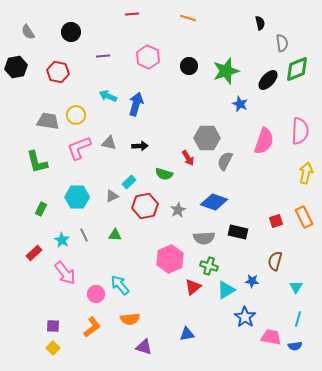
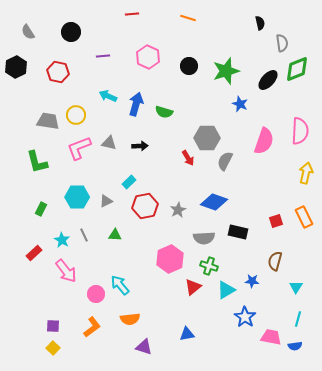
black hexagon at (16, 67): rotated 15 degrees counterclockwise
green semicircle at (164, 174): moved 62 px up
gray triangle at (112, 196): moved 6 px left, 5 px down
pink arrow at (65, 273): moved 1 px right, 2 px up
